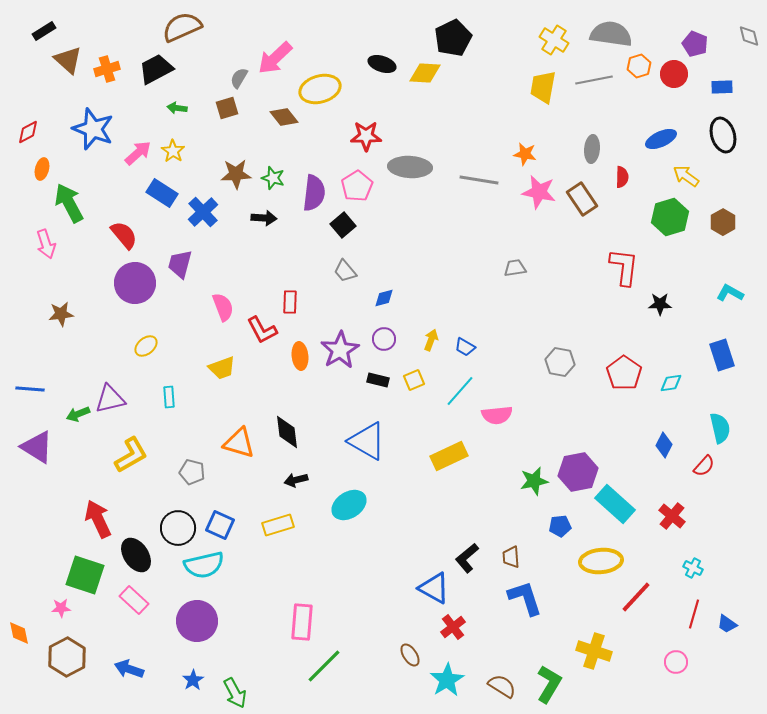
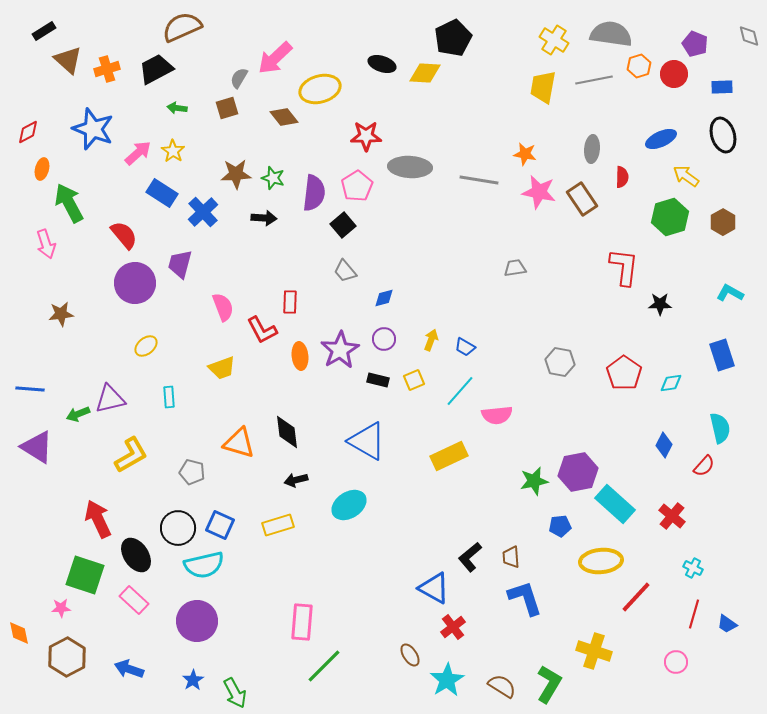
black L-shape at (467, 558): moved 3 px right, 1 px up
